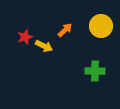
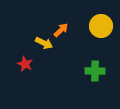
orange arrow: moved 4 px left
red star: moved 27 px down; rotated 28 degrees counterclockwise
yellow arrow: moved 3 px up
